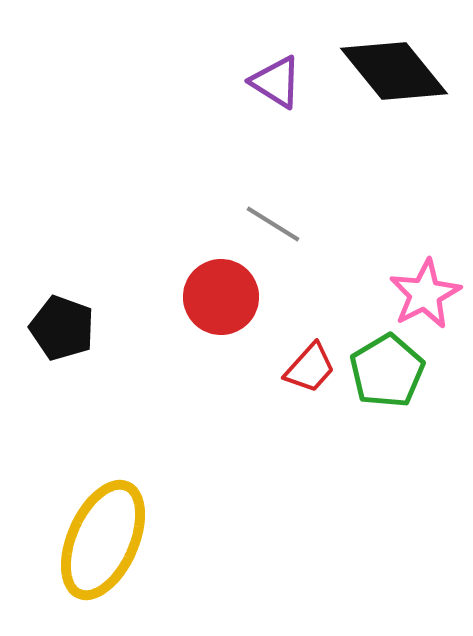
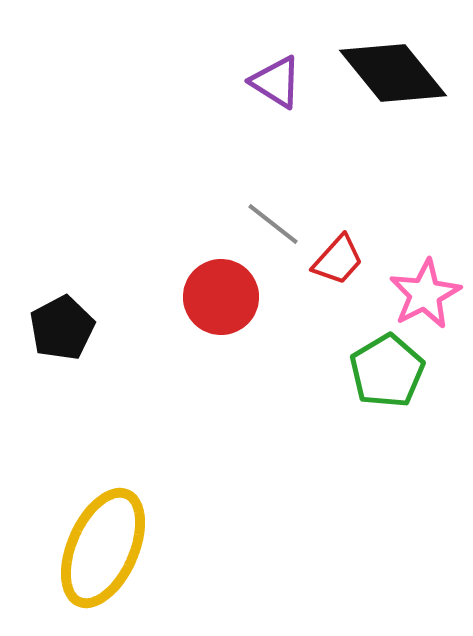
black diamond: moved 1 px left, 2 px down
gray line: rotated 6 degrees clockwise
black pentagon: rotated 24 degrees clockwise
red trapezoid: moved 28 px right, 108 px up
yellow ellipse: moved 8 px down
